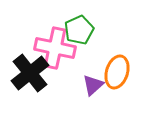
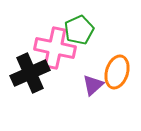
black cross: rotated 15 degrees clockwise
